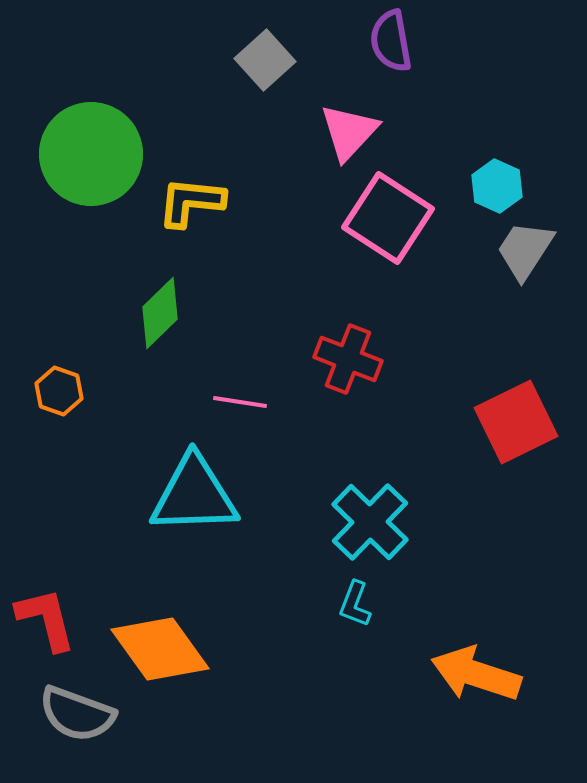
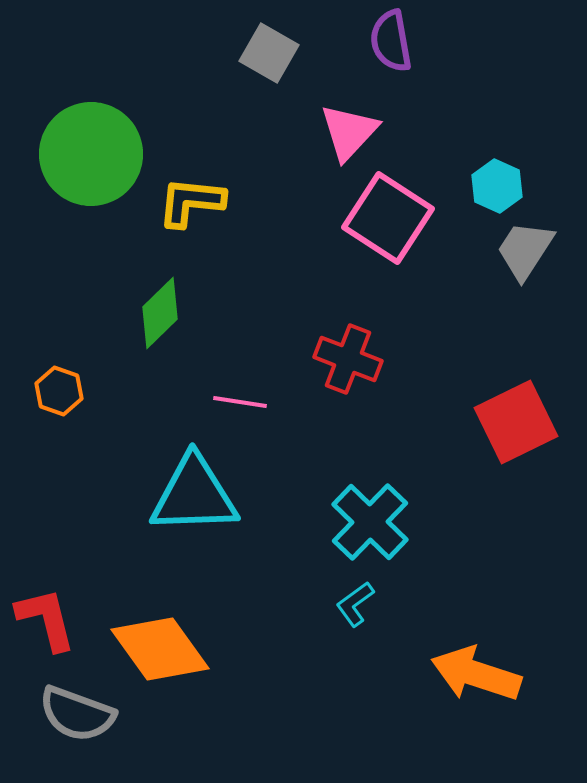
gray square: moved 4 px right, 7 px up; rotated 18 degrees counterclockwise
cyan L-shape: rotated 33 degrees clockwise
